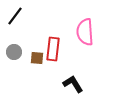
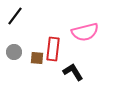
pink semicircle: rotated 100 degrees counterclockwise
black L-shape: moved 12 px up
